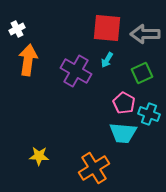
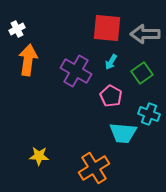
cyan arrow: moved 4 px right, 2 px down
green square: rotated 10 degrees counterclockwise
pink pentagon: moved 13 px left, 7 px up
